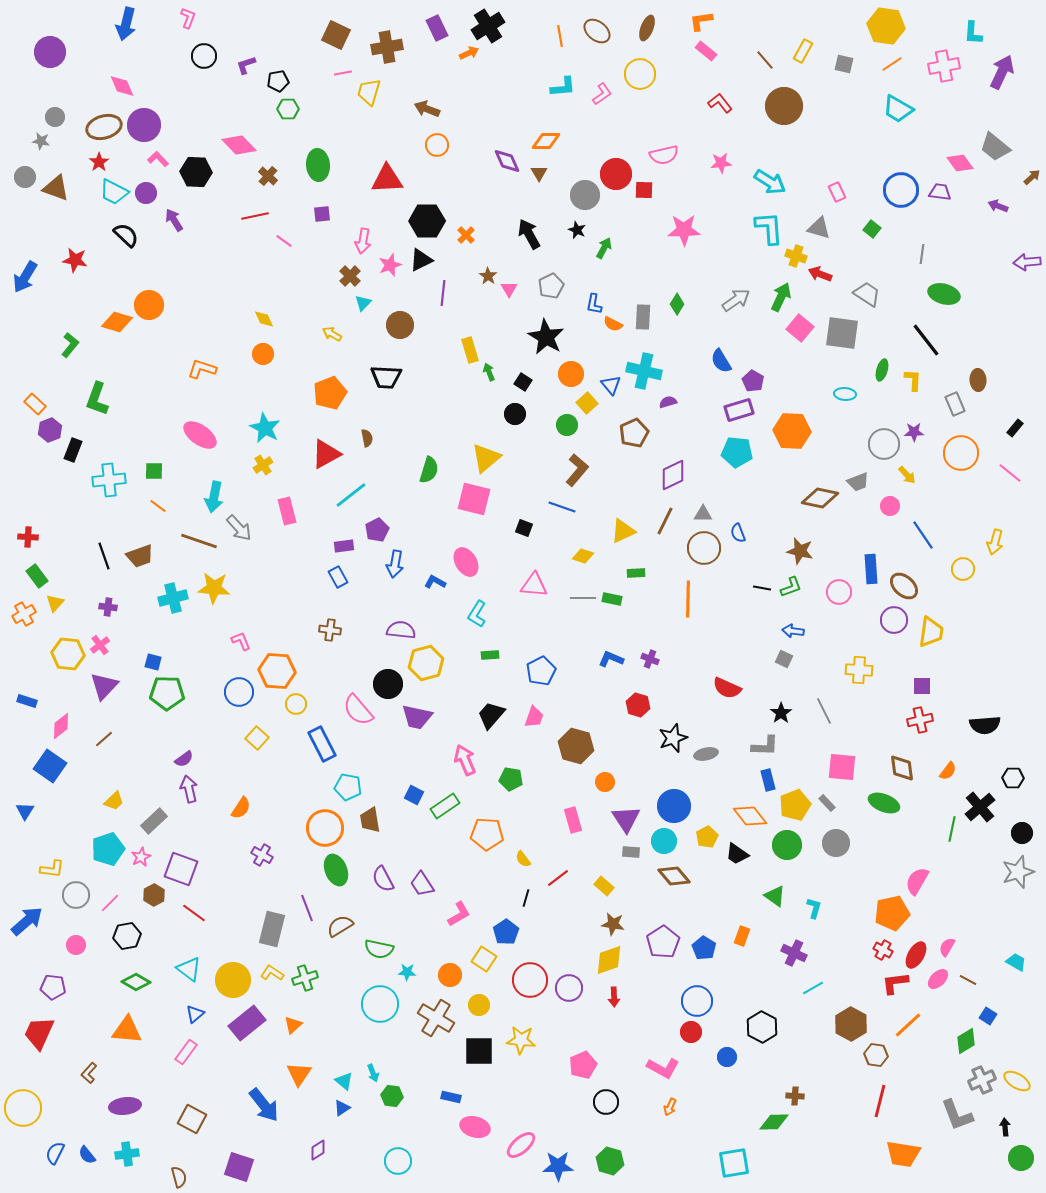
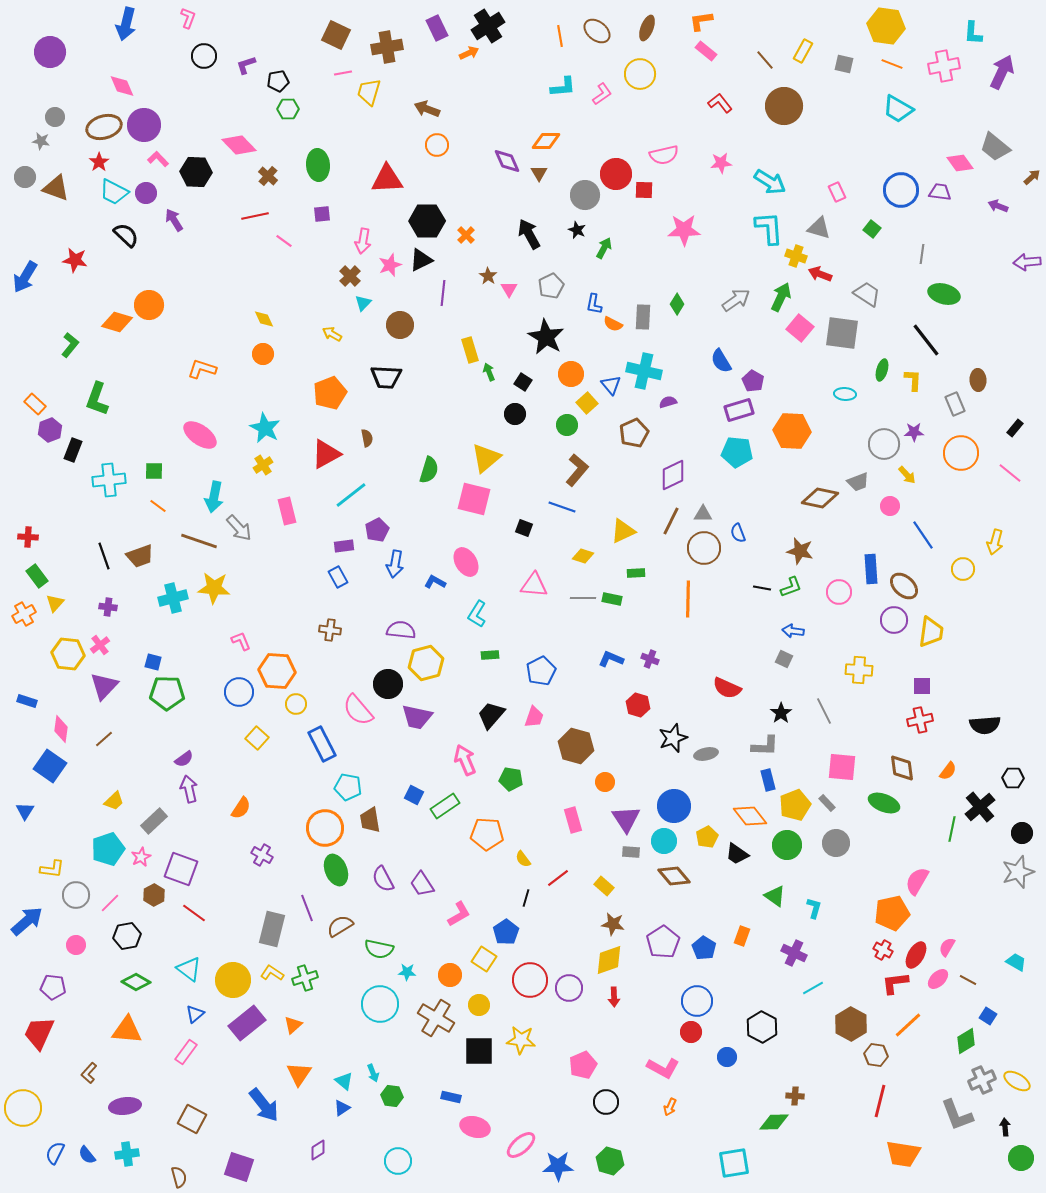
orange line at (892, 64): rotated 55 degrees clockwise
brown line at (665, 521): moved 6 px right
pink diamond at (61, 726): moved 3 px down; rotated 44 degrees counterclockwise
